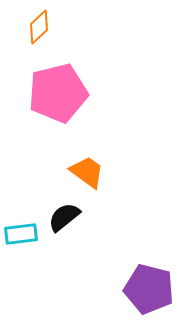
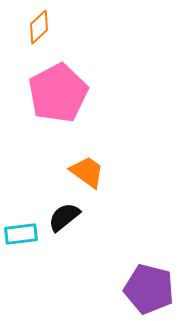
pink pentagon: rotated 14 degrees counterclockwise
